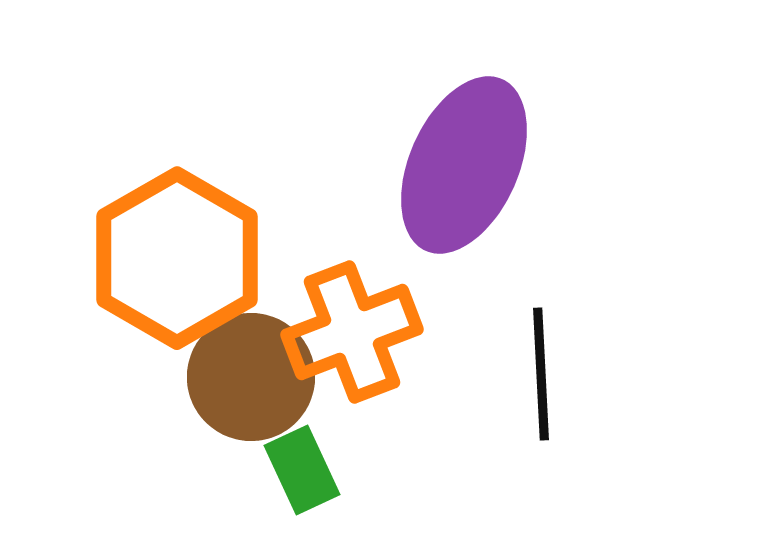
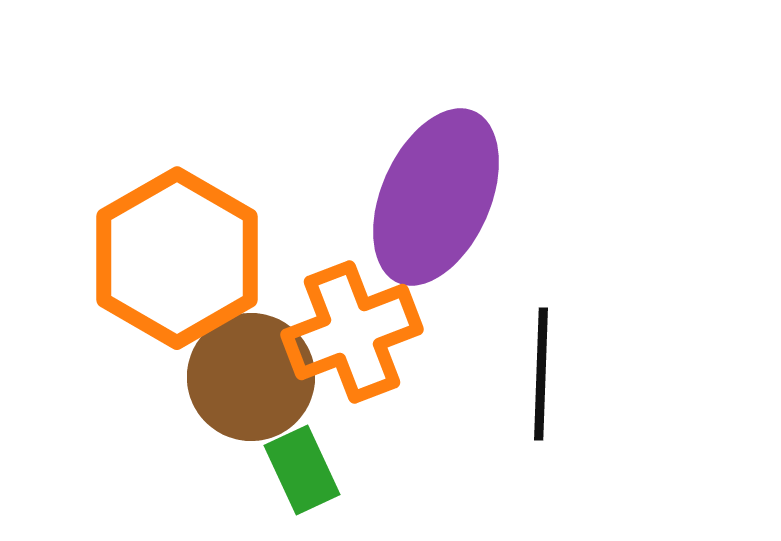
purple ellipse: moved 28 px left, 32 px down
black line: rotated 5 degrees clockwise
